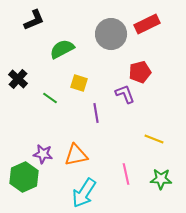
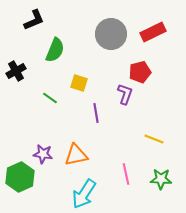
red rectangle: moved 6 px right, 8 px down
green semicircle: moved 7 px left, 1 px down; rotated 140 degrees clockwise
black cross: moved 2 px left, 8 px up; rotated 18 degrees clockwise
purple L-shape: rotated 40 degrees clockwise
green hexagon: moved 4 px left
cyan arrow: moved 1 px down
